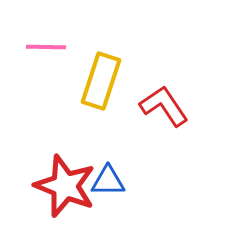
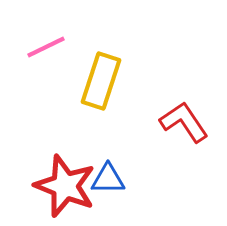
pink line: rotated 27 degrees counterclockwise
red L-shape: moved 20 px right, 16 px down
blue triangle: moved 2 px up
